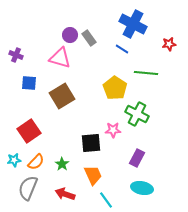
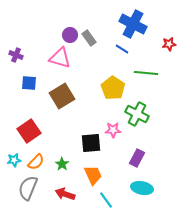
yellow pentagon: moved 2 px left
